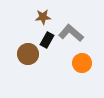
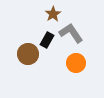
brown star: moved 10 px right, 3 px up; rotated 28 degrees counterclockwise
gray L-shape: rotated 15 degrees clockwise
orange circle: moved 6 px left
